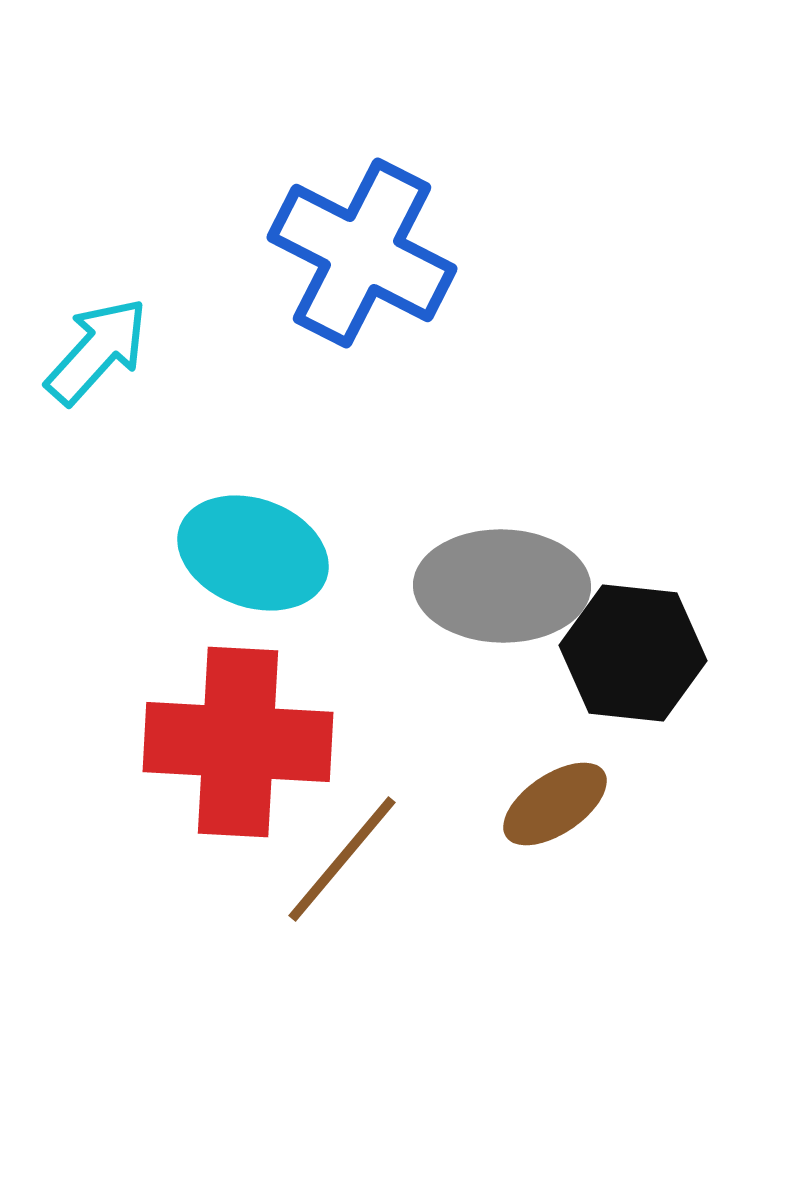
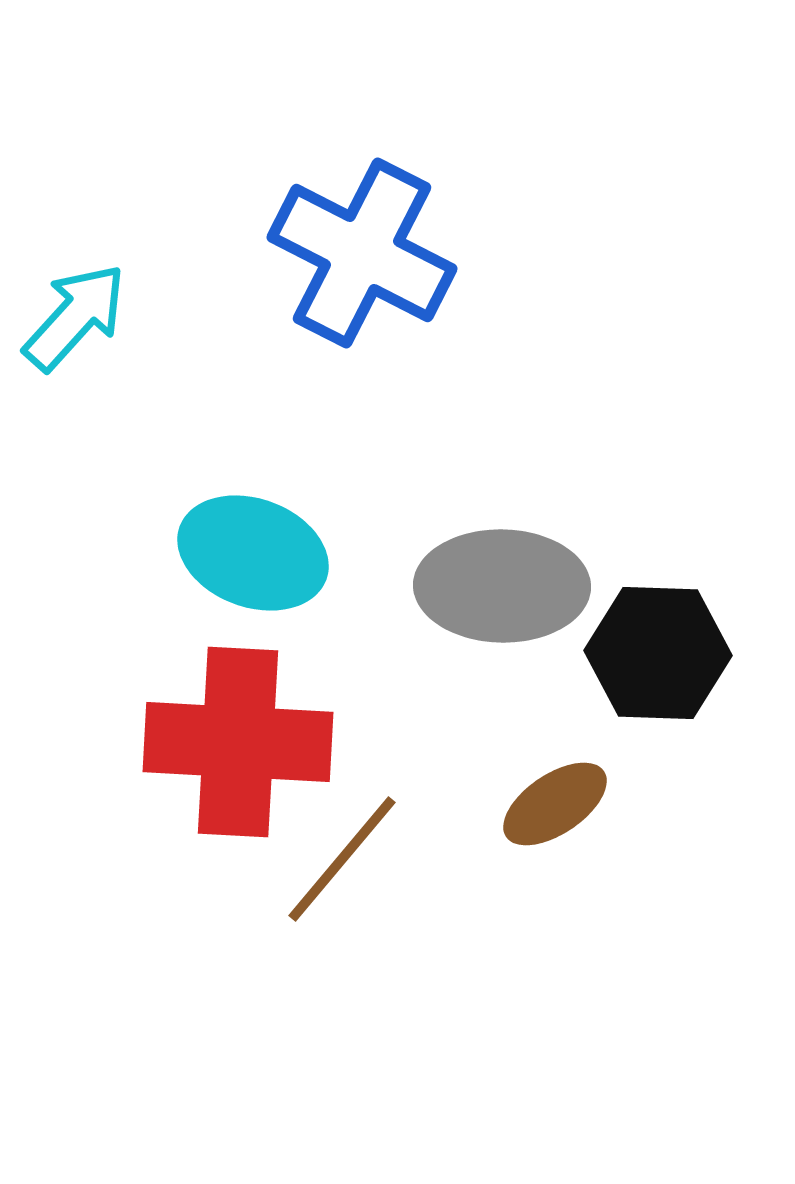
cyan arrow: moved 22 px left, 34 px up
black hexagon: moved 25 px right; rotated 4 degrees counterclockwise
